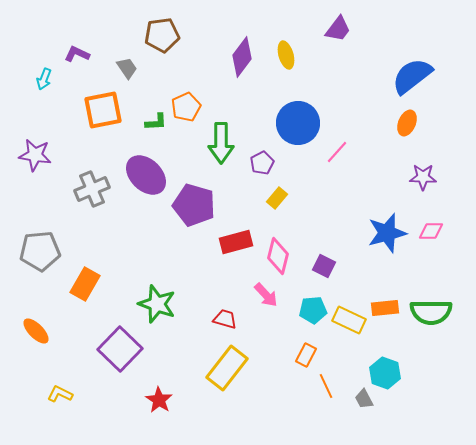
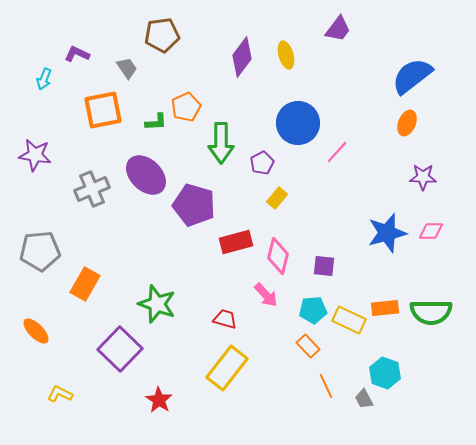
purple square at (324, 266): rotated 20 degrees counterclockwise
orange rectangle at (306, 355): moved 2 px right, 9 px up; rotated 70 degrees counterclockwise
